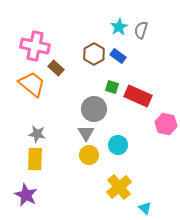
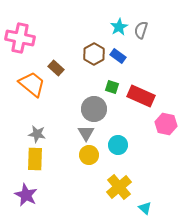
pink cross: moved 15 px left, 8 px up
red rectangle: moved 3 px right
